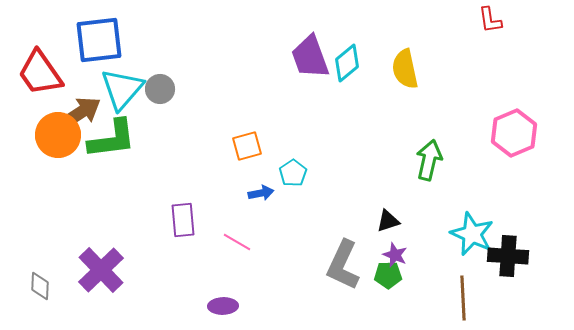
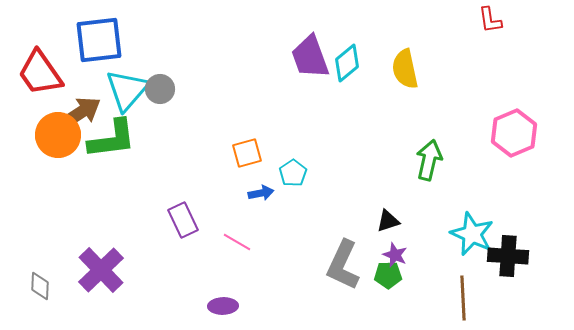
cyan triangle: moved 5 px right, 1 px down
orange square: moved 7 px down
purple rectangle: rotated 20 degrees counterclockwise
